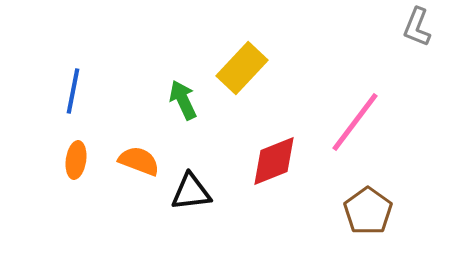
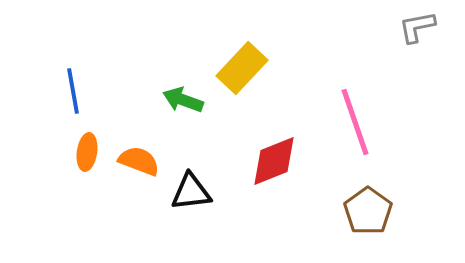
gray L-shape: rotated 57 degrees clockwise
blue line: rotated 21 degrees counterclockwise
green arrow: rotated 45 degrees counterclockwise
pink line: rotated 56 degrees counterclockwise
orange ellipse: moved 11 px right, 8 px up
